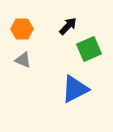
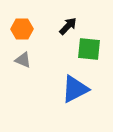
green square: rotated 30 degrees clockwise
